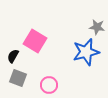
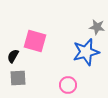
pink square: rotated 15 degrees counterclockwise
gray square: rotated 24 degrees counterclockwise
pink circle: moved 19 px right
